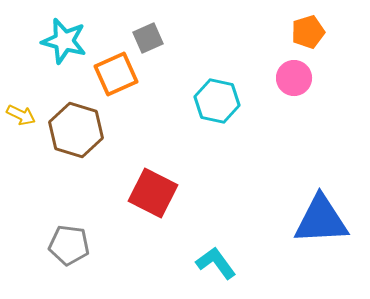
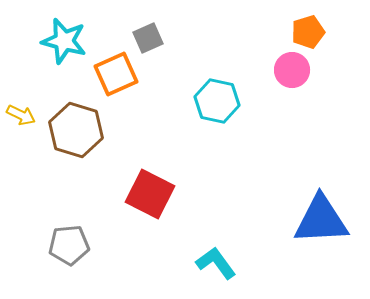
pink circle: moved 2 px left, 8 px up
red square: moved 3 px left, 1 px down
gray pentagon: rotated 12 degrees counterclockwise
